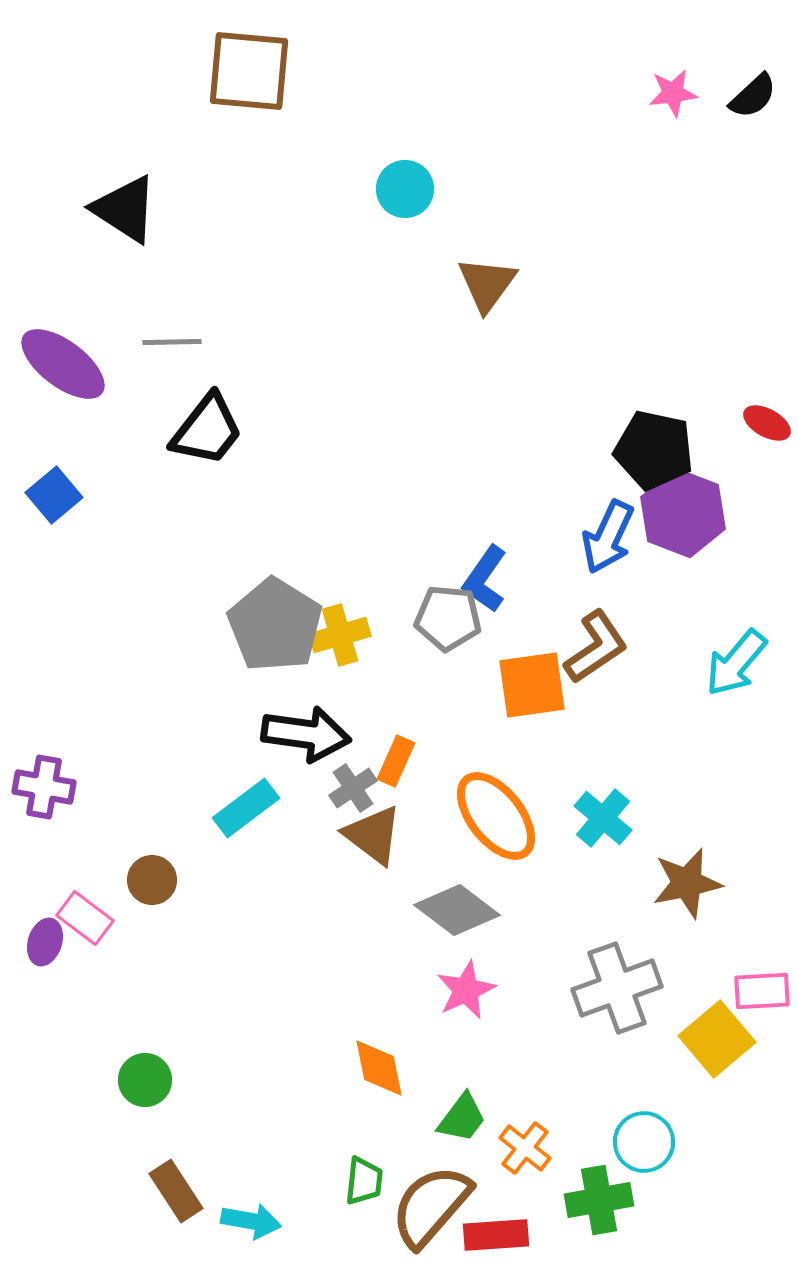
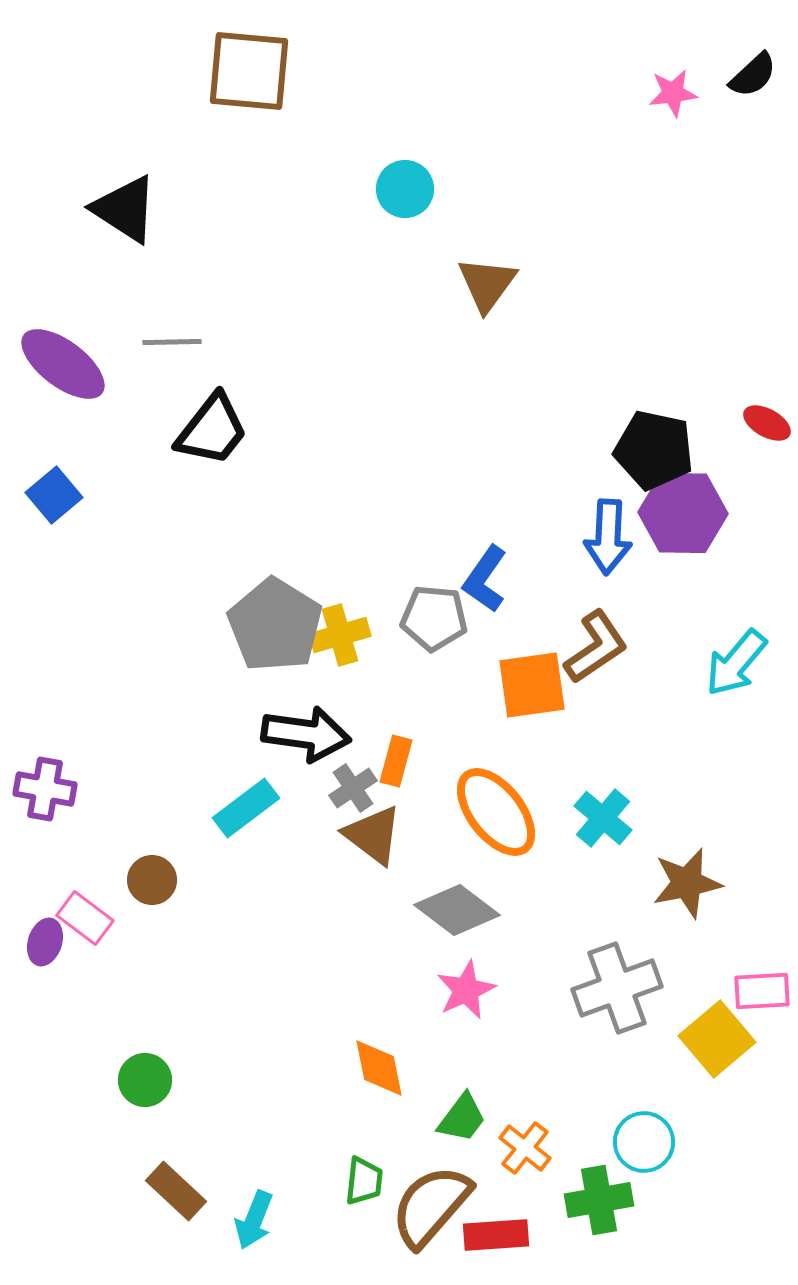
black semicircle at (753, 96): moved 21 px up
black trapezoid at (207, 430): moved 5 px right
purple hexagon at (683, 513): rotated 20 degrees counterclockwise
blue arrow at (608, 537): rotated 22 degrees counterclockwise
gray pentagon at (448, 618): moved 14 px left
orange rectangle at (396, 761): rotated 9 degrees counterclockwise
purple cross at (44, 787): moved 1 px right, 2 px down
orange ellipse at (496, 816): moved 4 px up
brown rectangle at (176, 1191): rotated 14 degrees counterclockwise
cyan arrow at (251, 1221): moved 3 px right, 1 px up; rotated 102 degrees clockwise
